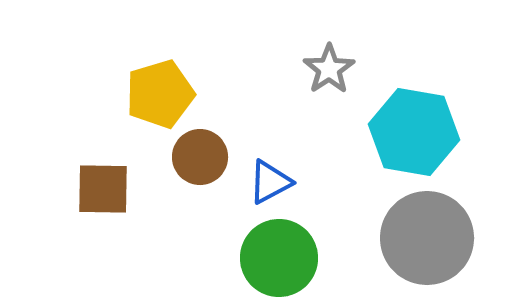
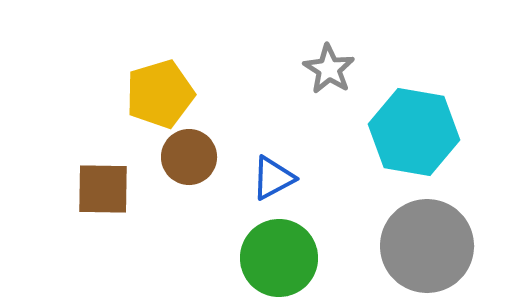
gray star: rotated 6 degrees counterclockwise
brown circle: moved 11 px left
blue triangle: moved 3 px right, 4 px up
gray circle: moved 8 px down
